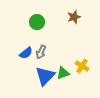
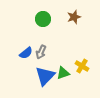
green circle: moved 6 px right, 3 px up
